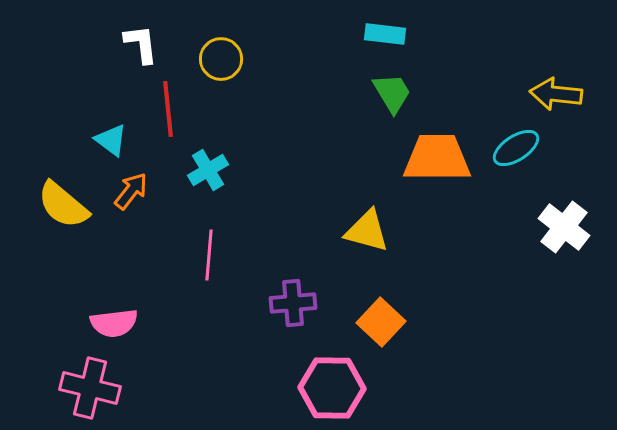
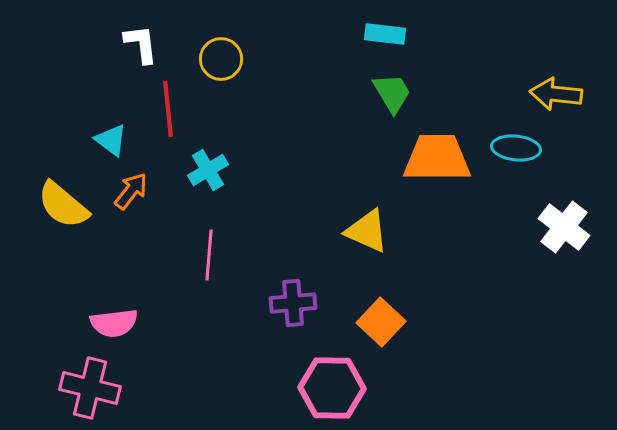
cyan ellipse: rotated 39 degrees clockwise
yellow triangle: rotated 9 degrees clockwise
